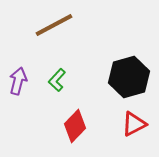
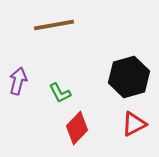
brown line: rotated 18 degrees clockwise
green L-shape: moved 3 px right, 13 px down; rotated 70 degrees counterclockwise
red diamond: moved 2 px right, 2 px down
